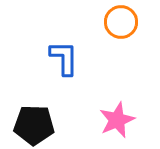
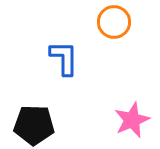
orange circle: moved 7 px left
pink star: moved 15 px right
